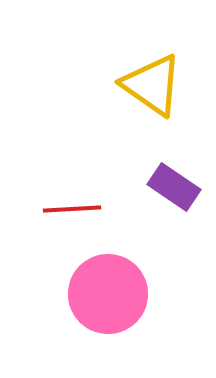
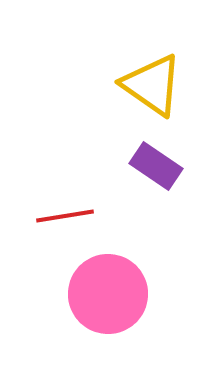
purple rectangle: moved 18 px left, 21 px up
red line: moved 7 px left, 7 px down; rotated 6 degrees counterclockwise
